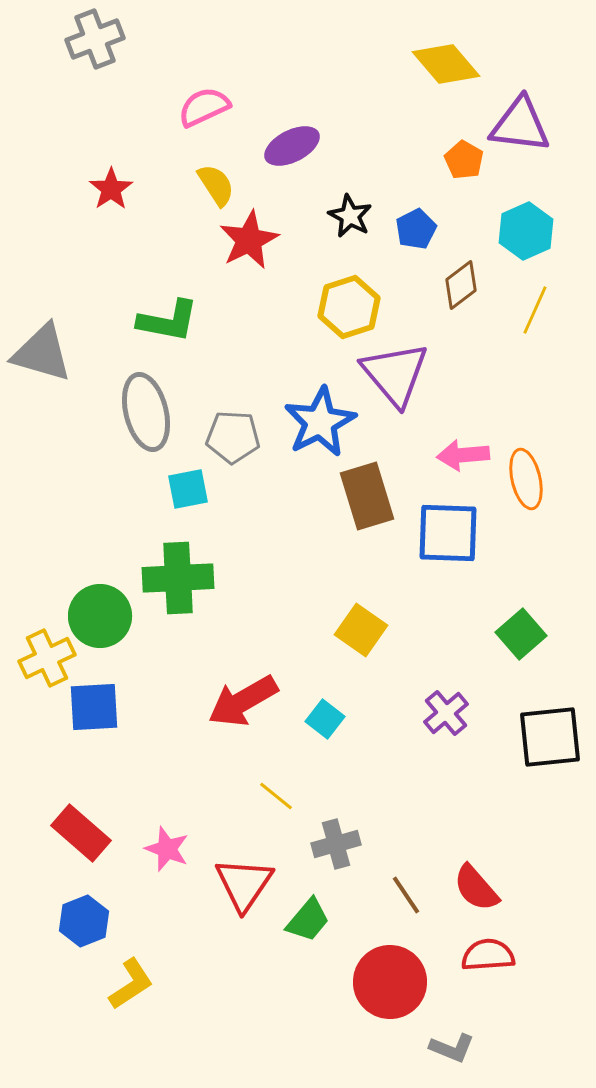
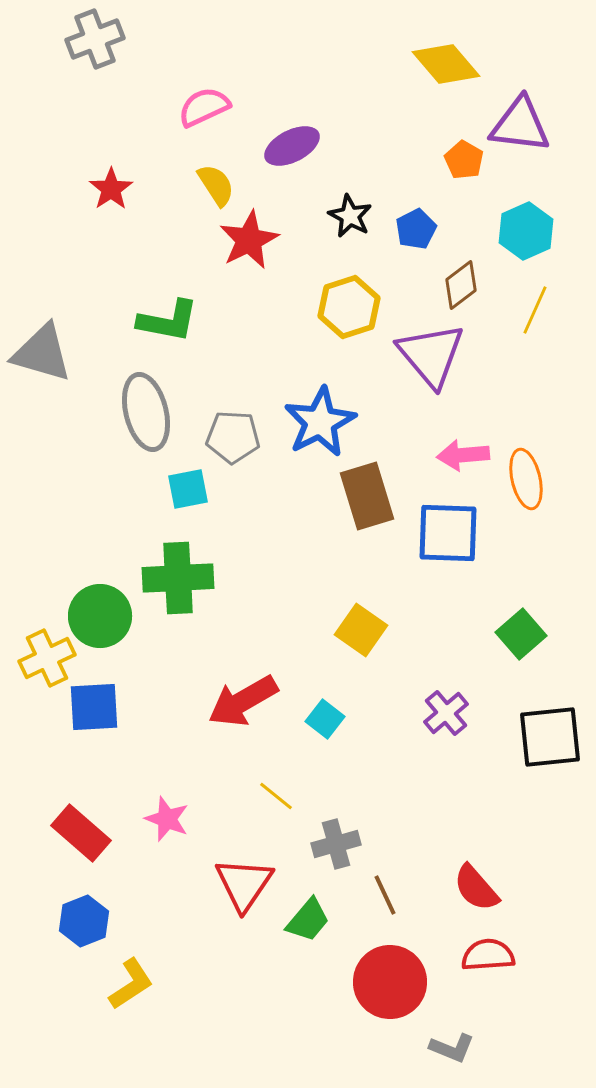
purple triangle at (395, 374): moved 36 px right, 19 px up
pink star at (167, 849): moved 30 px up
brown line at (406, 895): moved 21 px left; rotated 9 degrees clockwise
